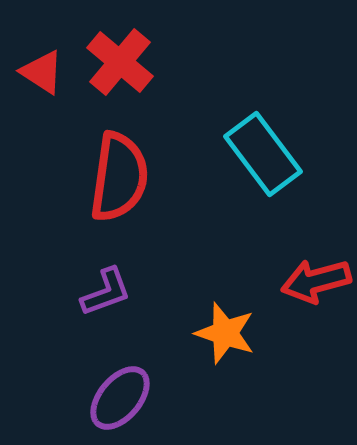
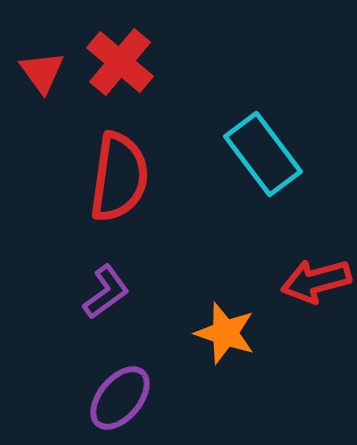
red triangle: rotated 21 degrees clockwise
purple L-shape: rotated 16 degrees counterclockwise
